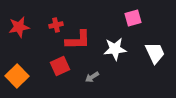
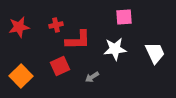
pink square: moved 9 px left, 1 px up; rotated 12 degrees clockwise
orange square: moved 4 px right
